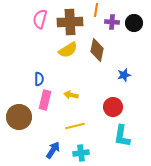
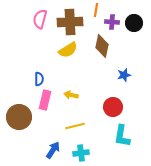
brown diamond: moved 5 px right, 4 px up
